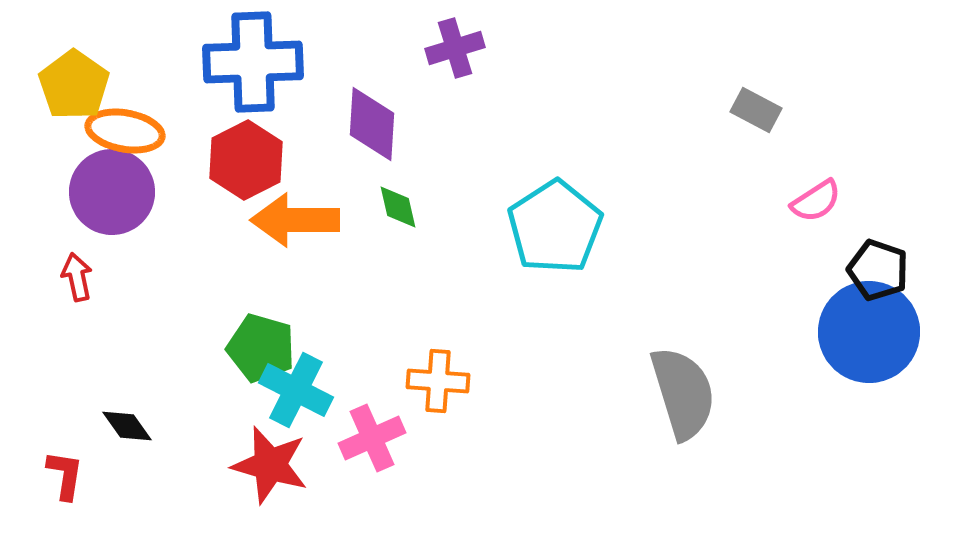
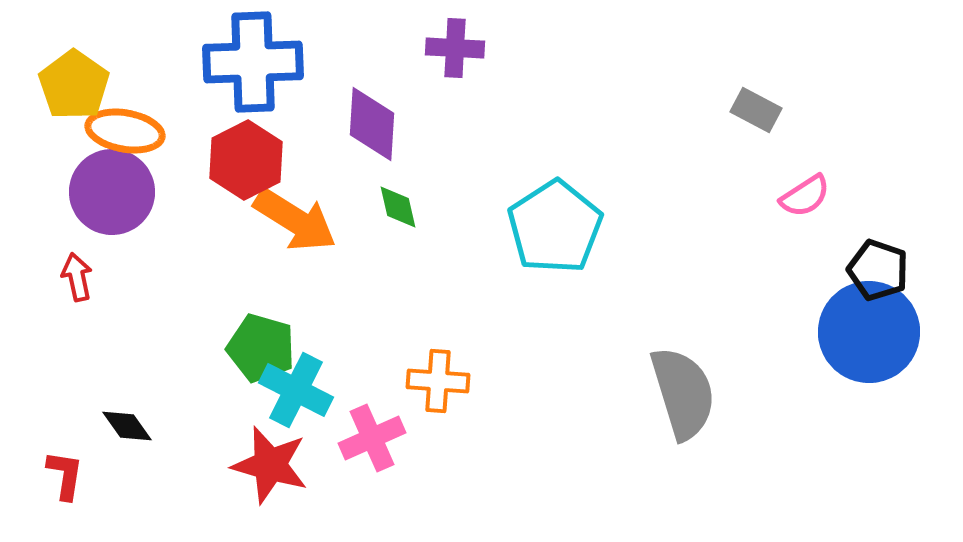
purple cross: rotated 20 degrees clockwise
pink semicircle: moved 11 px left, 5 px up
orange arrow: rotated 148 degrees counterclockwise
